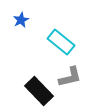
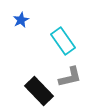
cyan rectangle: moved 2 px right, 1 px up; rotated 16 degrees clockwise
